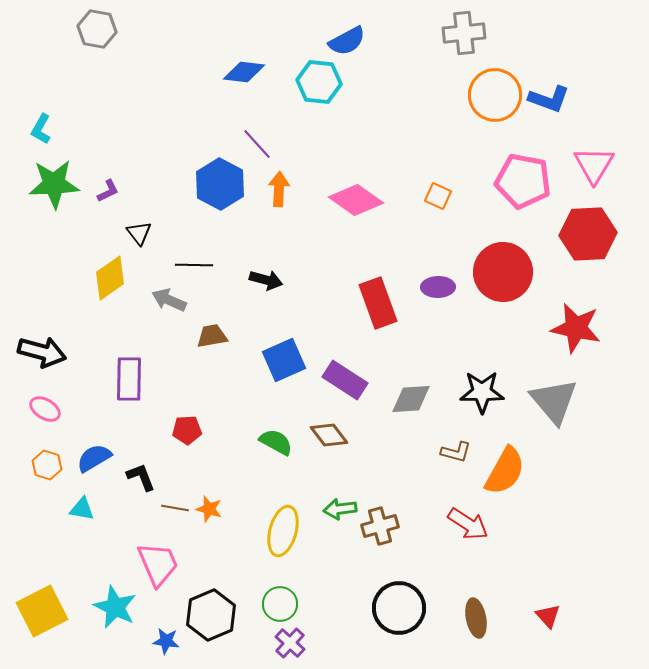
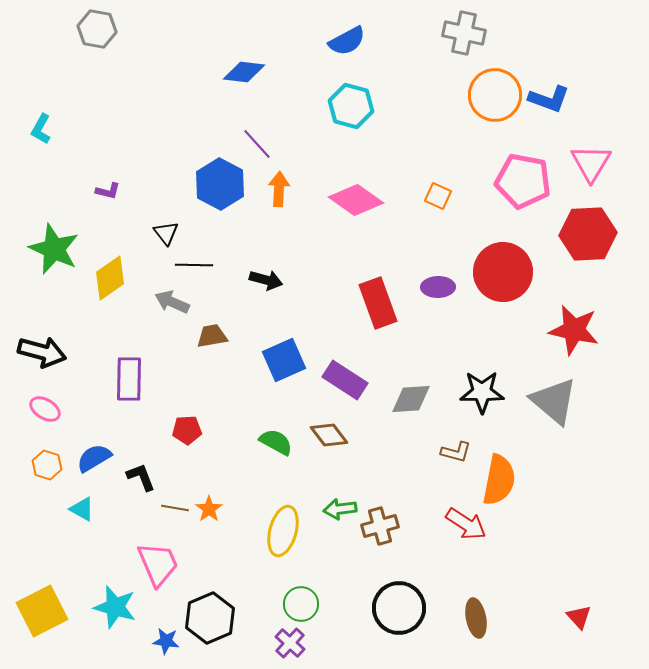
gray cross at (464, 33): rotated 18 degrees clockwise
cyan hexagon at (319, 82): moved 32 px right, 24 px down; rotated 9 degrees clockwise
pink triangle at (594, 165): moved 3 px left, 2 px up
green star at (54, 184): moved 65 px down; rotated 27 degrees clockwise
purple L-shape at (108, 191): rotated 40 degrees clockwise
black triangle at (139, 233): moved 27 px right
gray arrow at (169, 300): moved 3 px right, 2 px down
red star at (576, 328): moved 2 px left, 2 px down
gray triangle at (554, 401): rotated 10 degrees counterclockwise
orange semicircle at (505, 471): moved 6 px left, 9 px down; rotated 18 degrees counterclockwise
cyan triangle at (82, 509): rotated 20 degrees clockwise
orange star at (209, 509): rotated 20 degrees clockwise
red arrow at (468, 524): moved 2 px left
green circle at (280, 604): moved 21 px right
cyan star at (115, 607): rotated 9 degrees counterclockwise
black hexagon at (211, 615): moved 1 px left, 3 px down
red triangle at (548, 616): moved 31 px right, 1 px down
